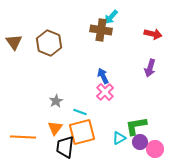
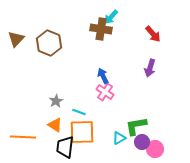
brown cross: moved 1 px up
red arrow: rotated 36 degrees clockwise
brown triangle: moved 2 px right, 3 px up; rotated 18 degrees clockwise
pink cross: rotated 12 degrees counterclockwise
cyan line: moved 1 px left
orange triangle: moved 3 px up; rotated 35 degrees counterclockwise
orange square: rotated 12 degrees clockwise
purple circle: moved 2 px right
